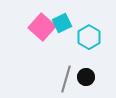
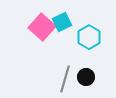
cyan square: moved 1 px up
gray line: moved 1 px left
